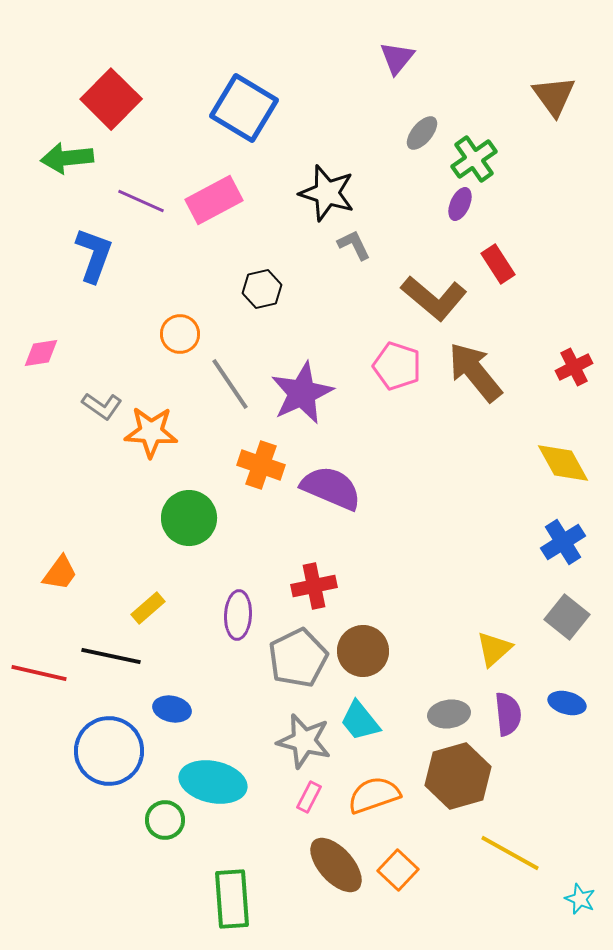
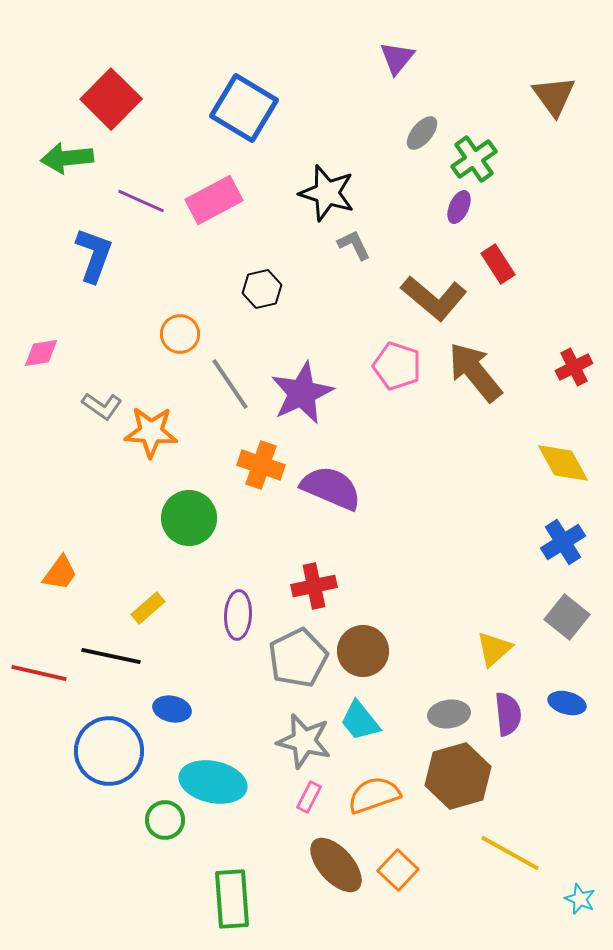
purple ellipse at (460, 204): moved 1 px left, 3 px down
